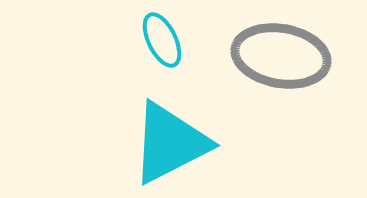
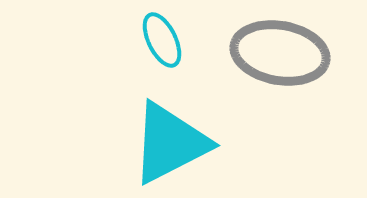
gray ellipse: moved 1 px left, 3 px up
